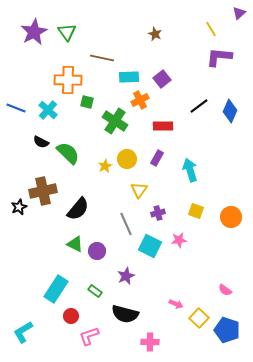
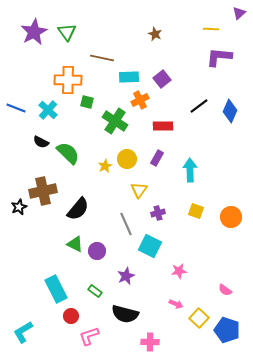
yellow line at (211, 29): rotated 56 degrees counterclockwise
cyan arrow at (190, 170): rotated 15 degrees clockwise
pink star at (179, 240): moved 31 px down
cyan rectangle at (56, 289): rotated 60 degrees counterclockwise
